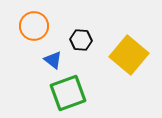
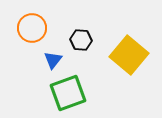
orange circle: moved 2 px left, 2 px down
blue triangle: rotated 30 degrees clockwise
